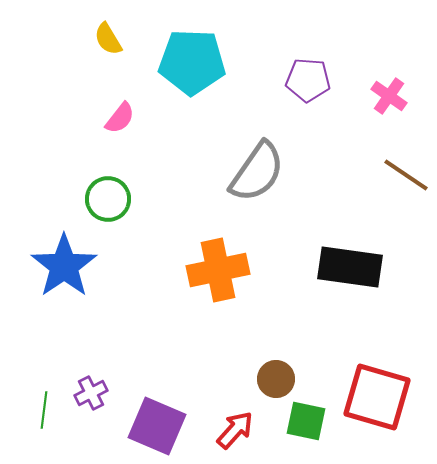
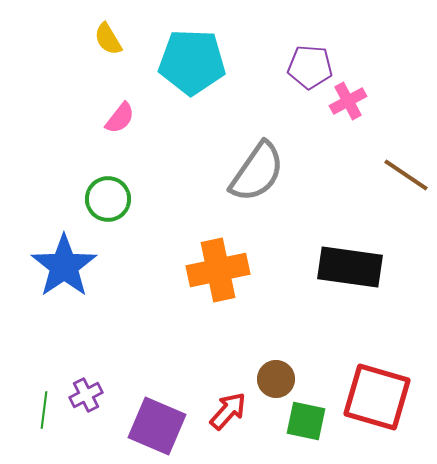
purple pentagon: moved 2 px right, 13 px up
pink cross: moved 41 px left, 5 px down; rotated 27 degrees clockwise
purple cross: moved 5 px left, 2 px down
red arrow: moved 7 px left, 19 px up
